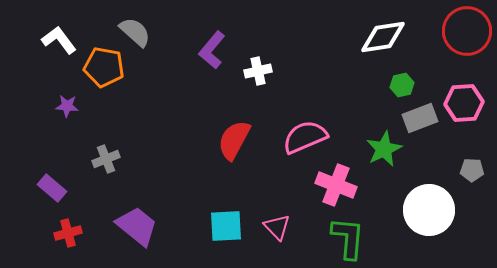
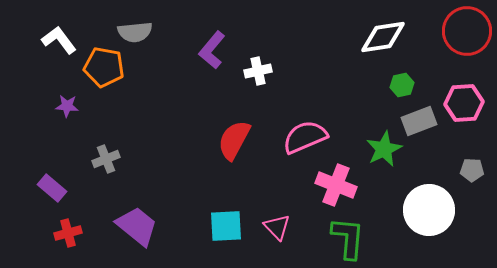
gray semicircle: rotated 132 degrees clockwise
gray rectangle: moved 1 px left, 3 px down
